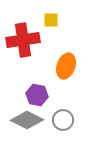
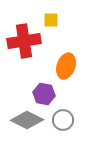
red cross: moved 1 px right, 1 px down
purple hexagon: moved 7 px right, 1 px up
